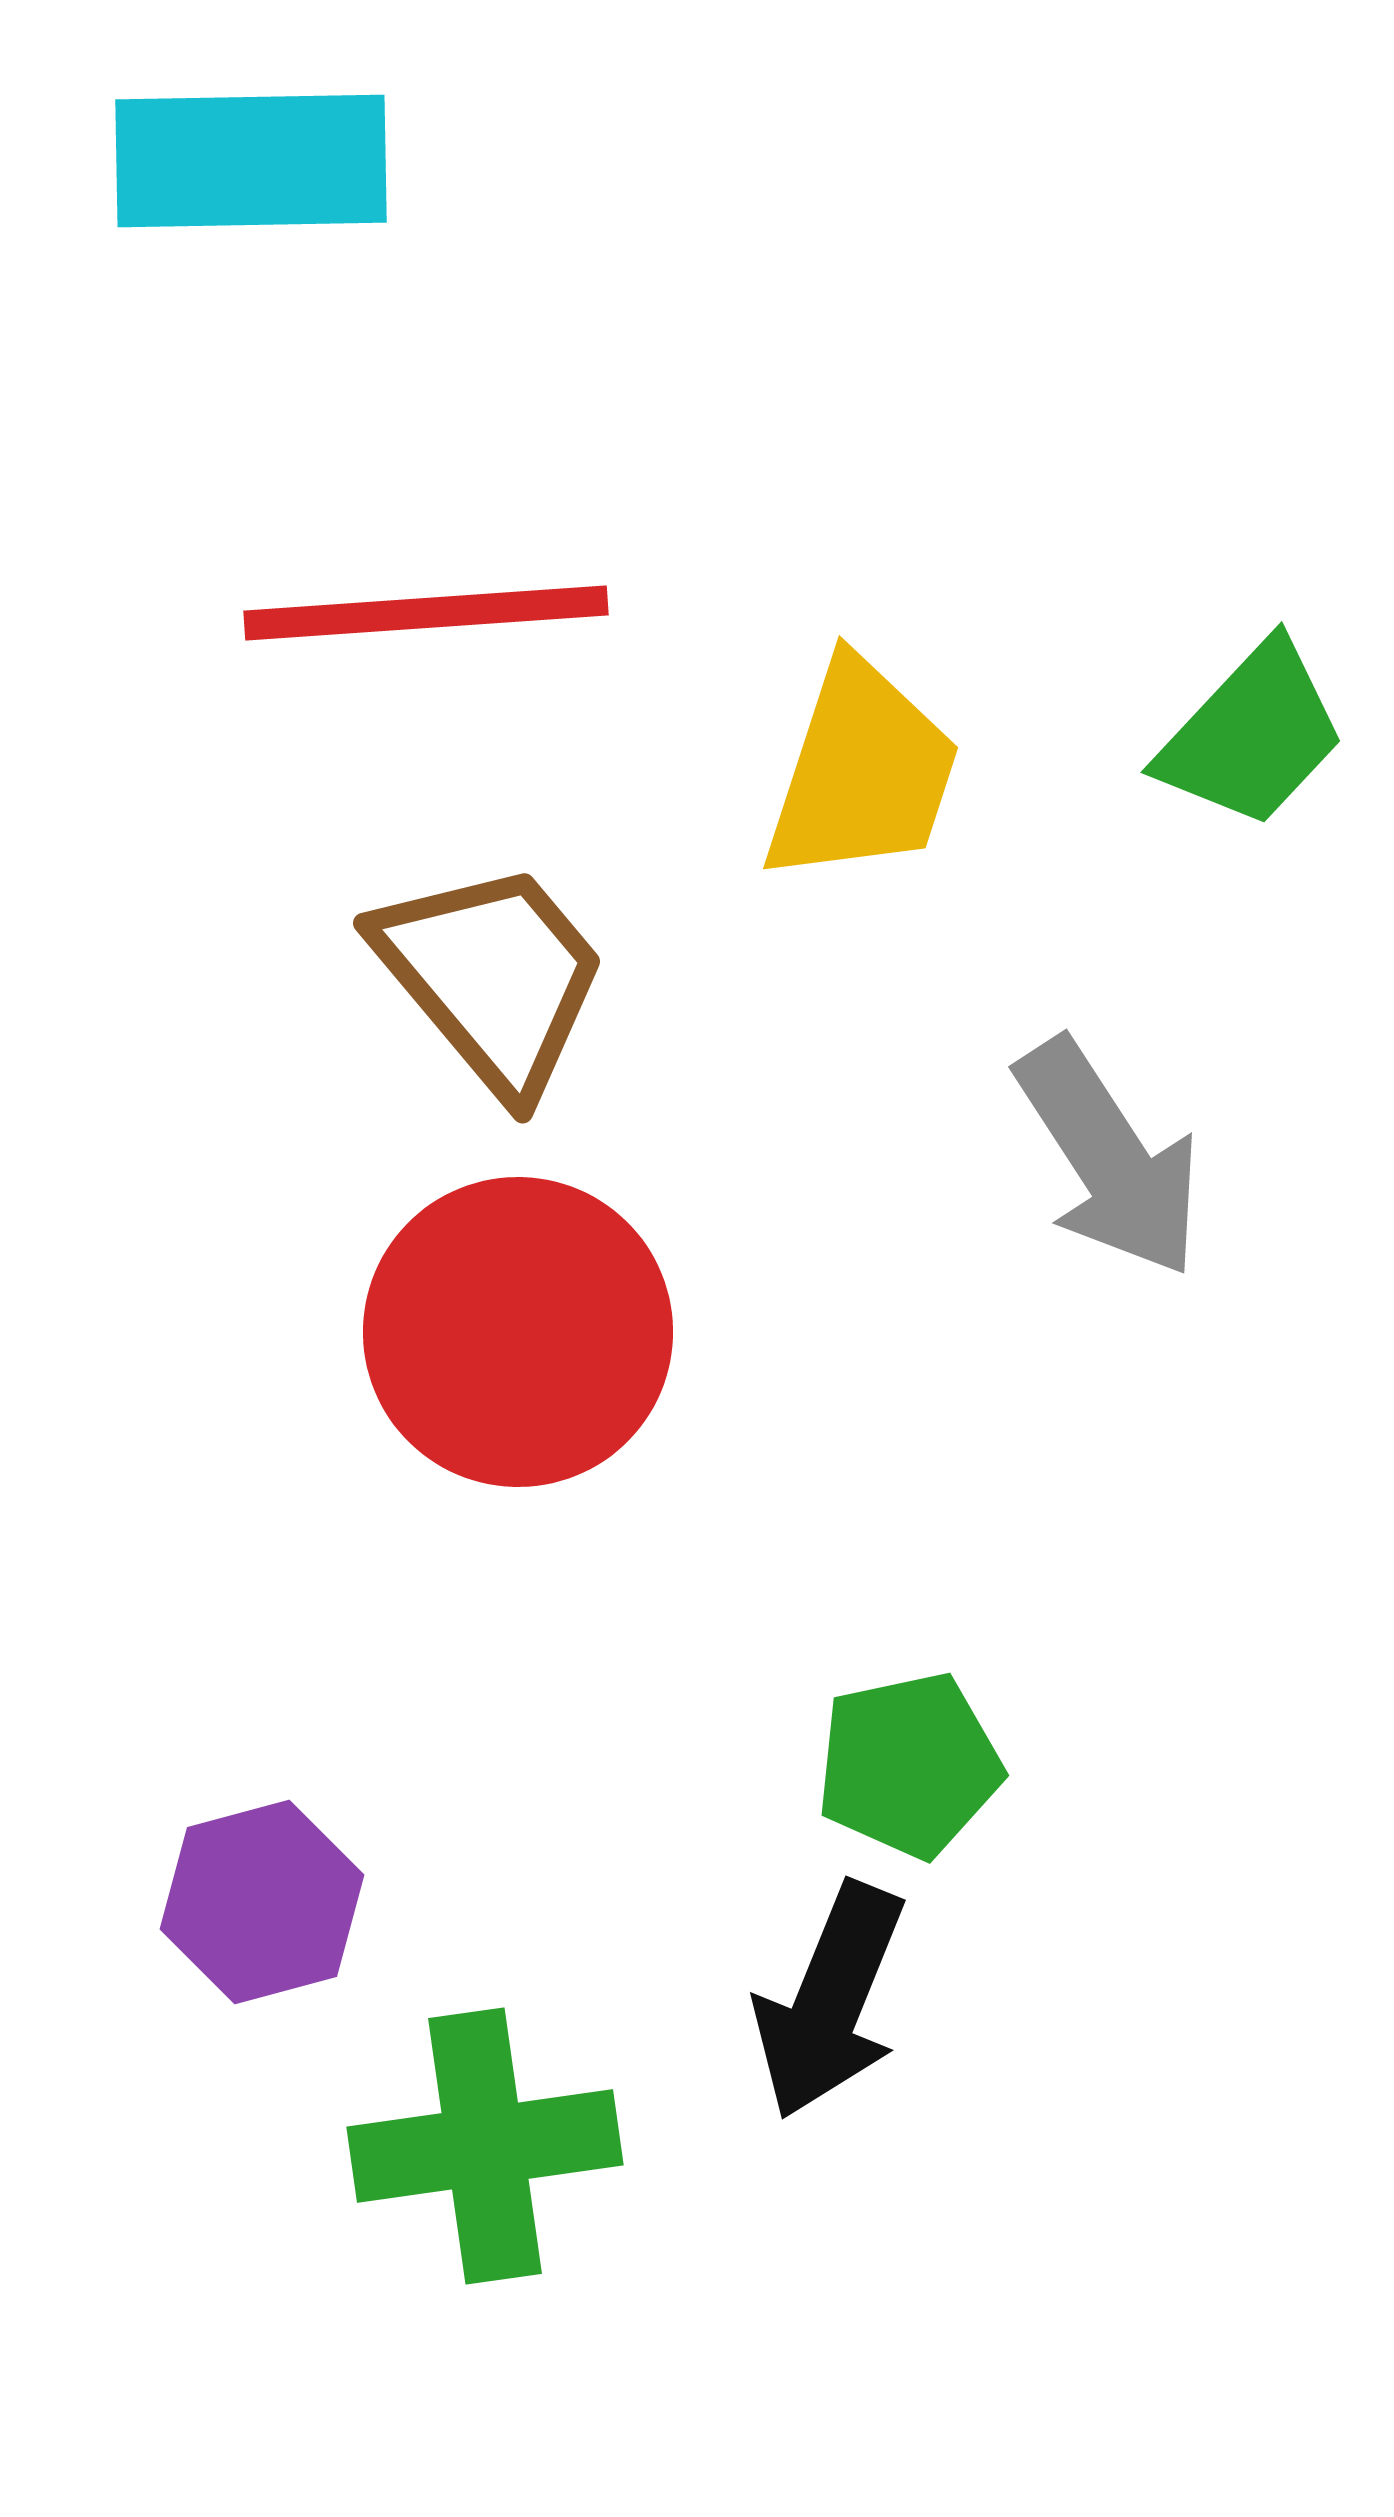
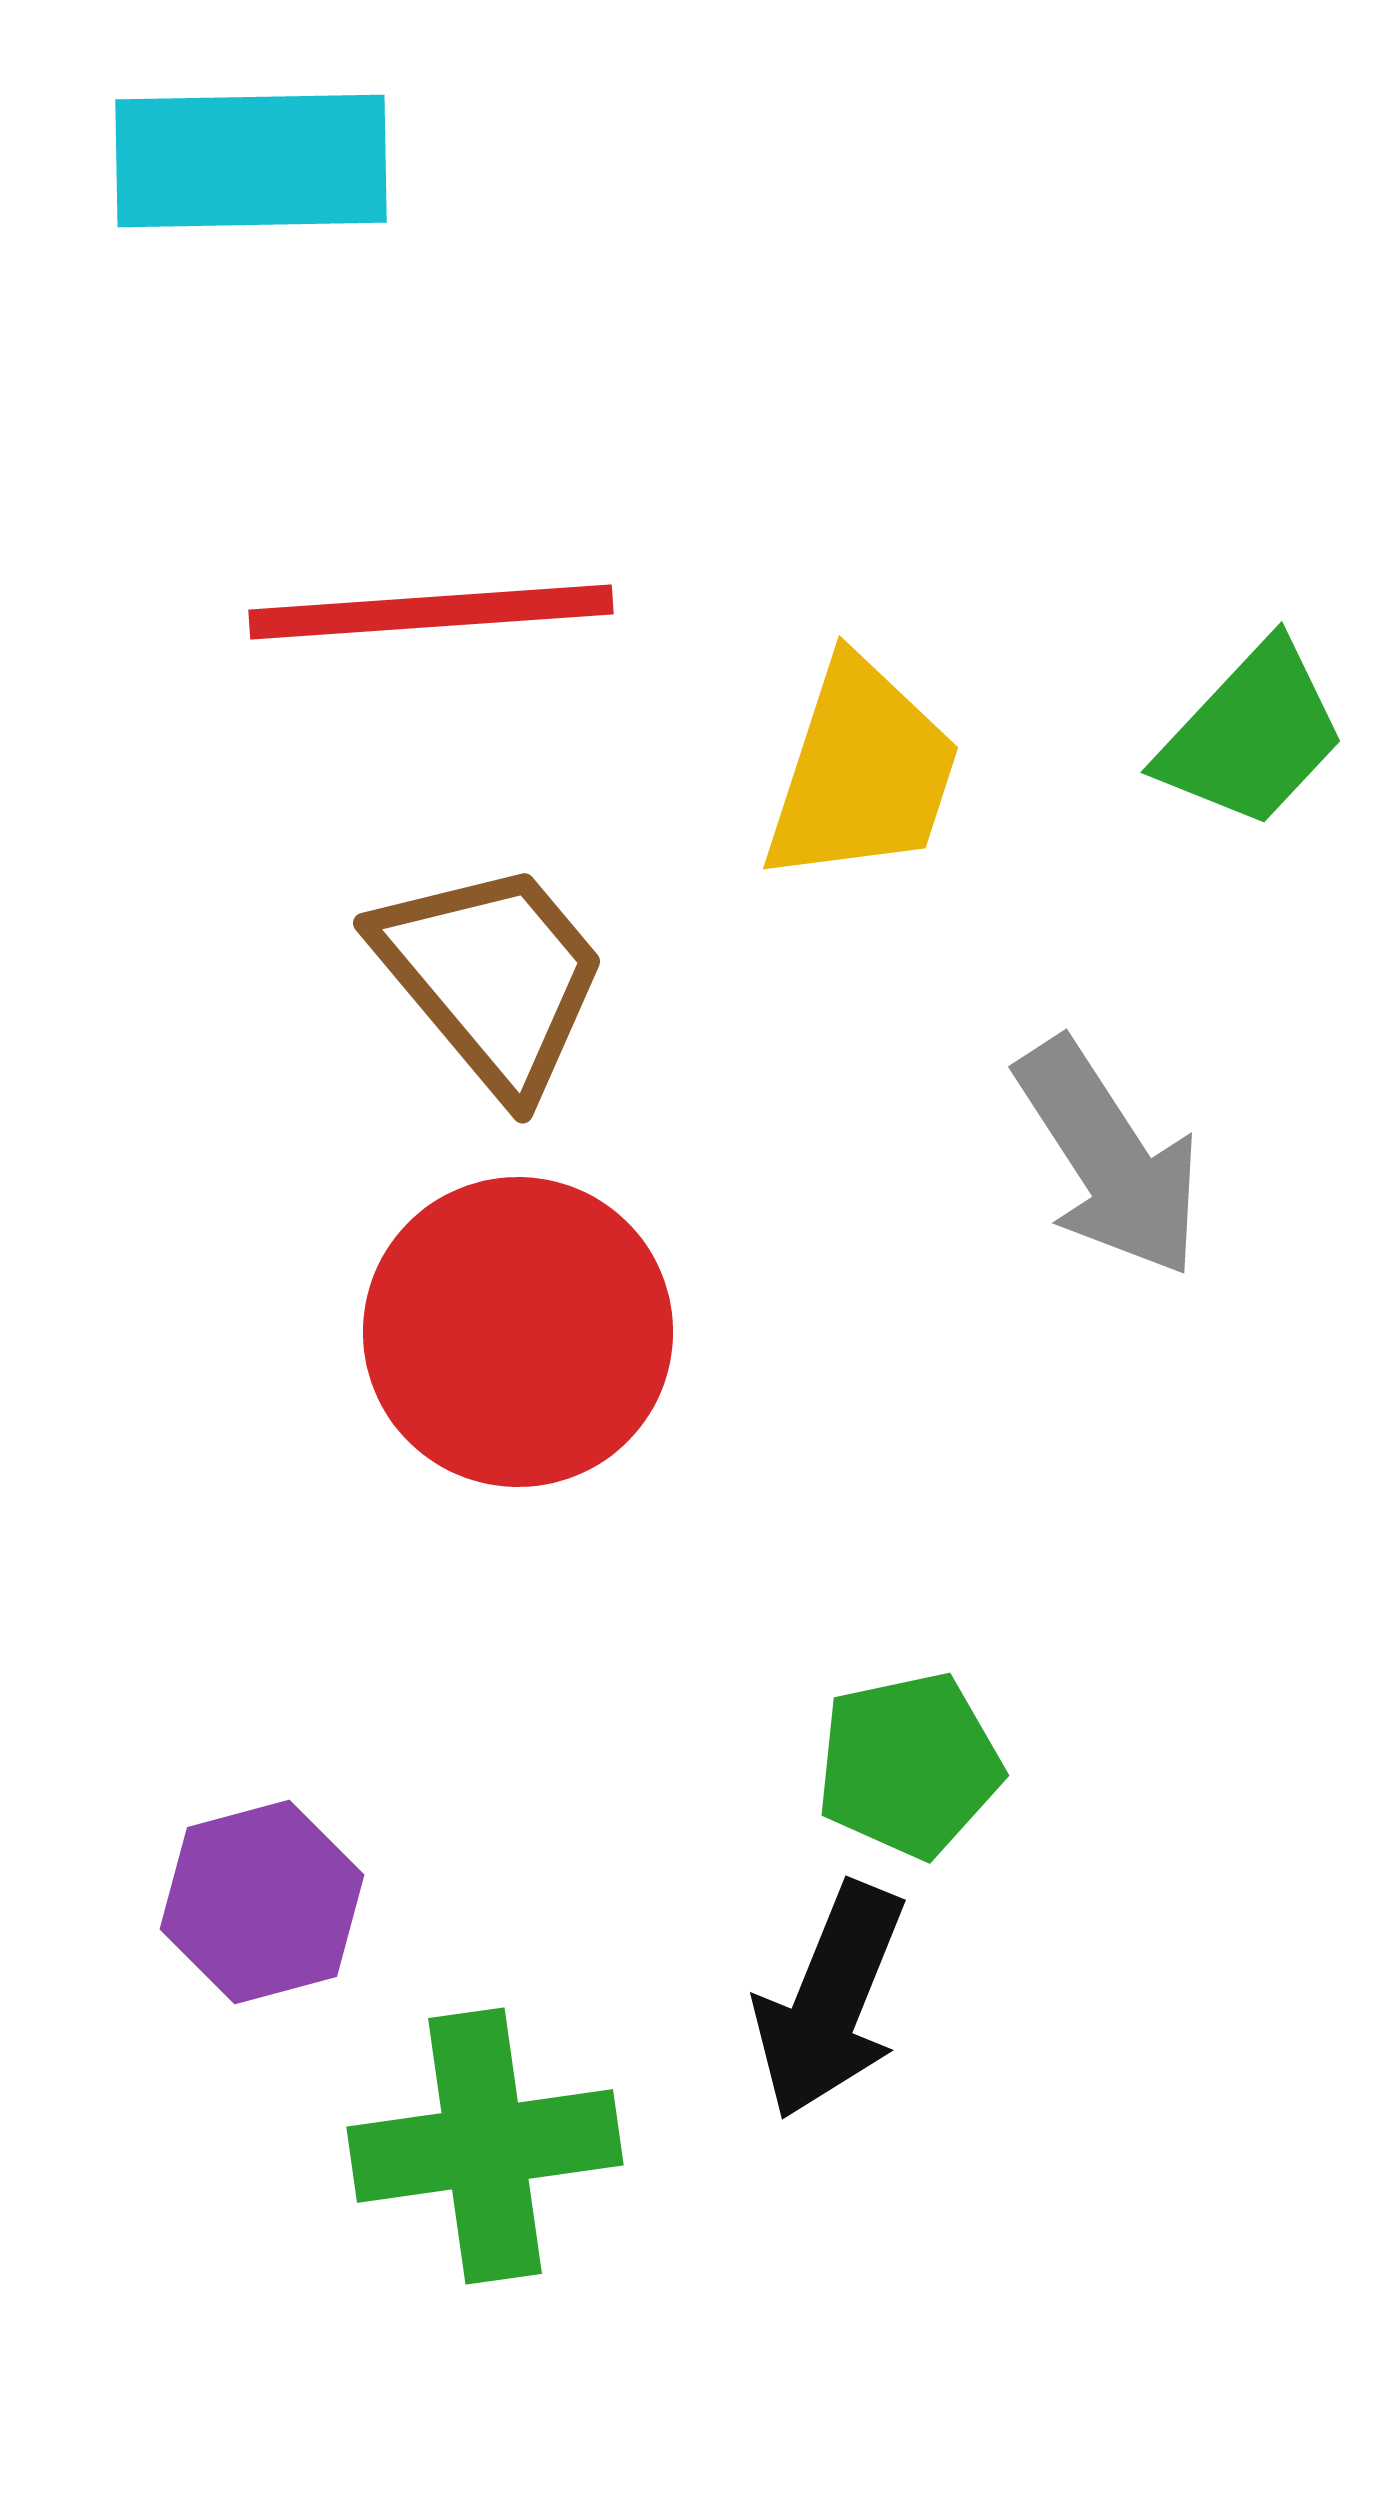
red line: moved 5 px right, 1 px up
